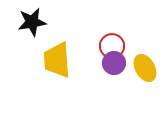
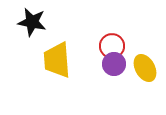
black star: rotated 20 degrees clockwise
purple circle: moved 1 px down
